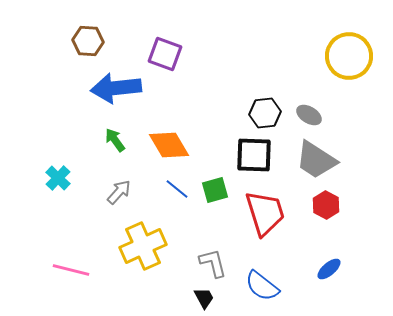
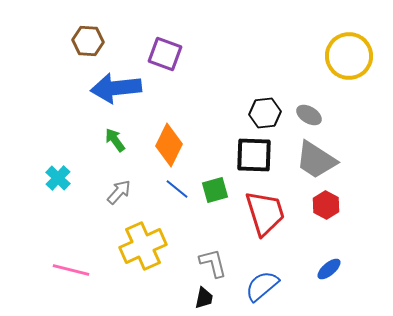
orange diamond: rotated 57 degrees clockwise
blue semicircle: rotated 102 degrees clockwise
black trapezoid: rotated 40 degrees clockwise
